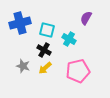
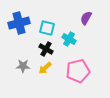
blue cross: moved 1 px left
cyan square: moved 2 px up
black cross: moved 2 px right, 1 px up
gray star: rotated 16 degrees counterclockwise
